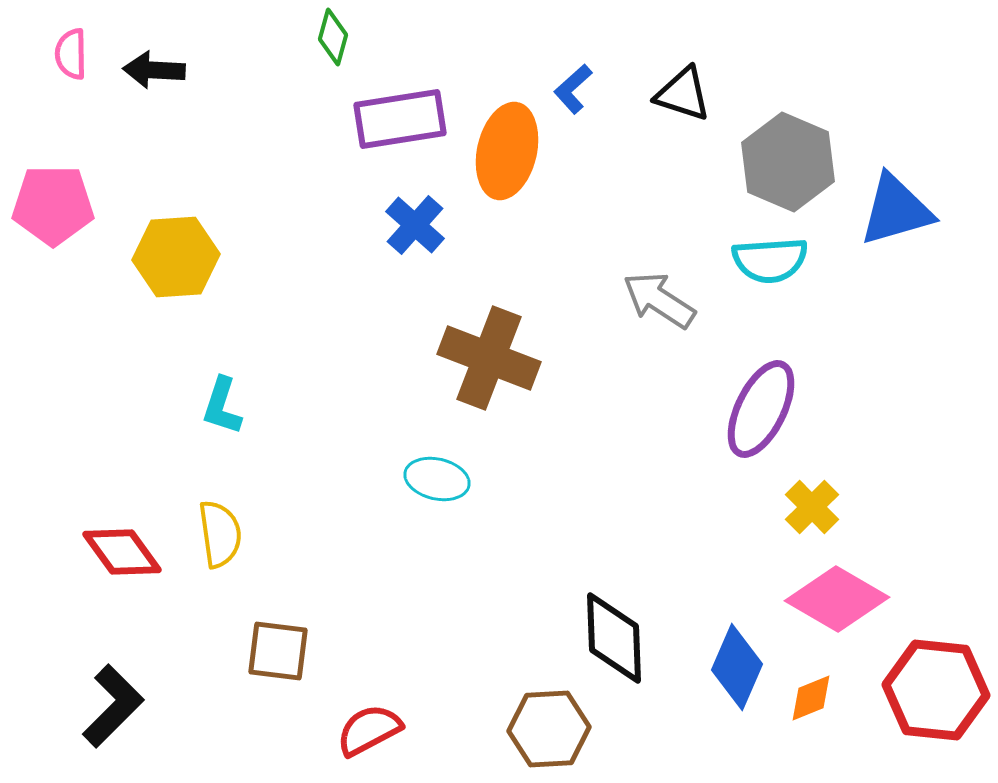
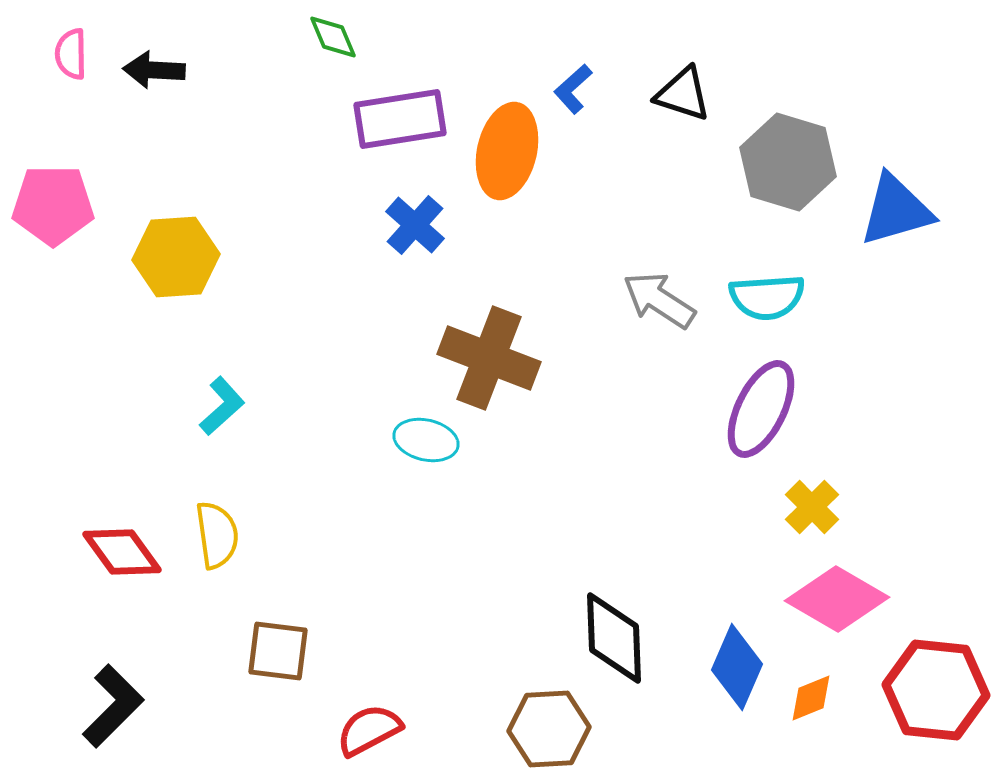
green diamond: rotated 38 degrees counterclockwise
gray hexagon: rotated 6 degrees counterclockwise
cyan semicircle: moved 3 px left, 37 px down
cyan L-shape: rotated 150 degrees counterclockwise
cyan ellipse: moved 11 px left, 39 px up
yellow semicircle: moved 3 px left, 1 px down
